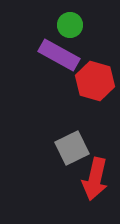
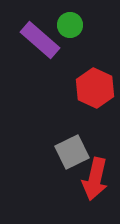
purple rectangle: moved 19 px left, 15 px up; rotated 12 degrees clockwise
red hexagon: moved 7 px down; rotated 9 degrees clockwise
gray square: moved 4 px down
